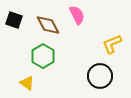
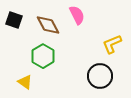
yellow triangle: moved 2 px left, 1 px up
